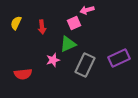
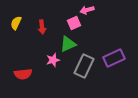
purple rectangle: moved 5 px left
gray rectangle: moved 1 px left, 1 px down
